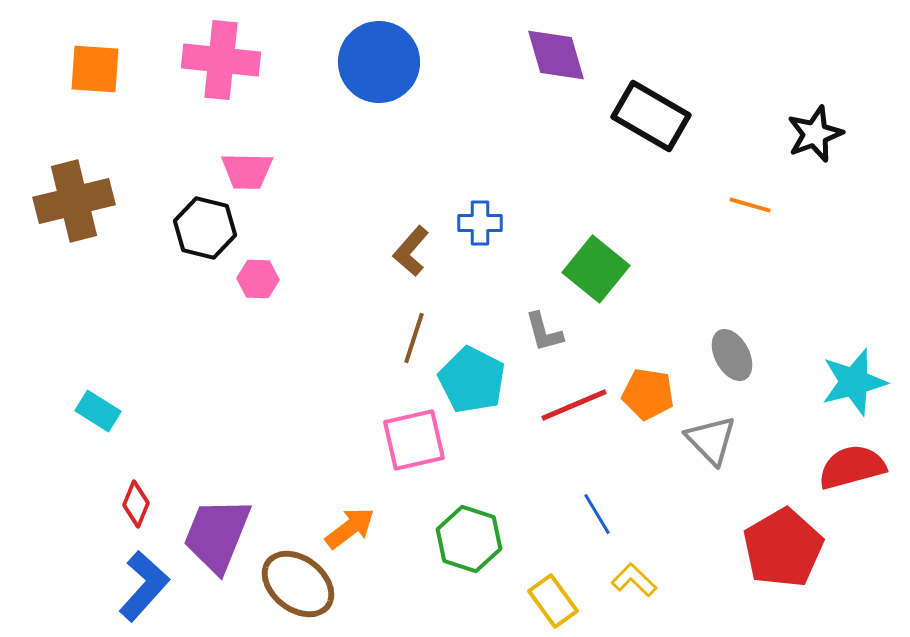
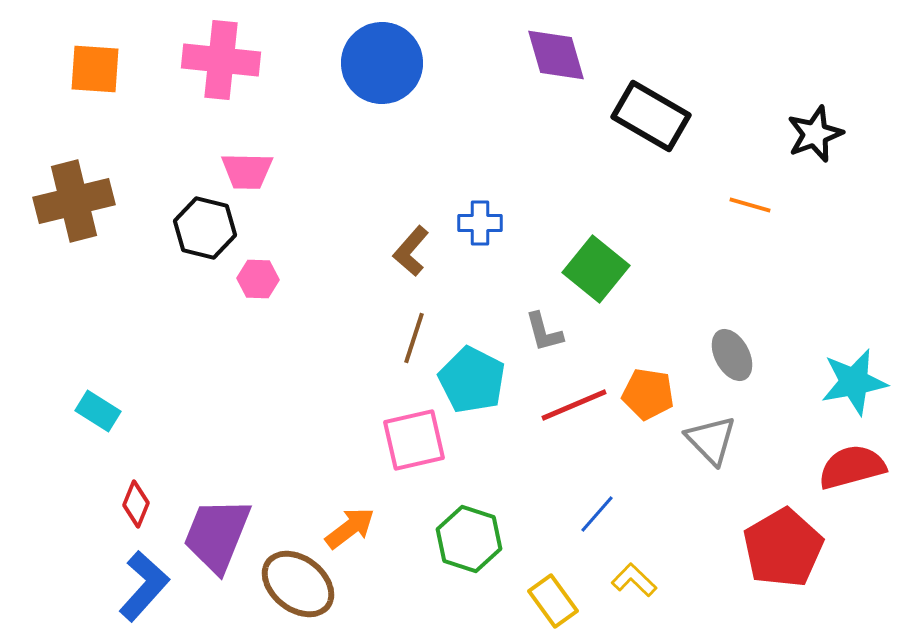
blue circle: moved 3 px right, 1 px down
cyan star: rotated 4 degrees clockwise
blue line: rotated 72 degrees clockwise
